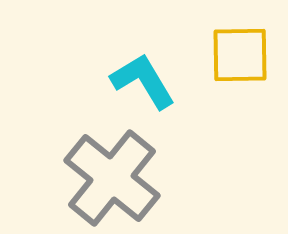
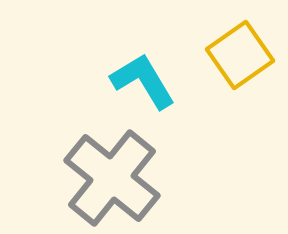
yellow square: rotated 34 degrees counterclockwise
